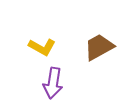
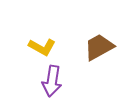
purple arrow: moved 1 px left, 2 px up
